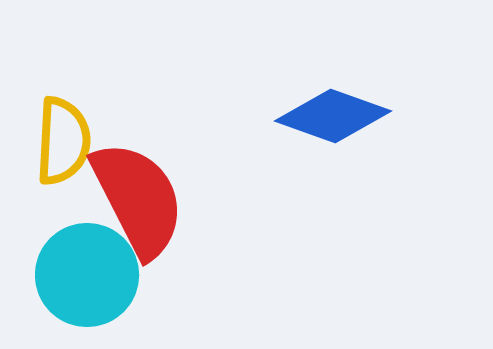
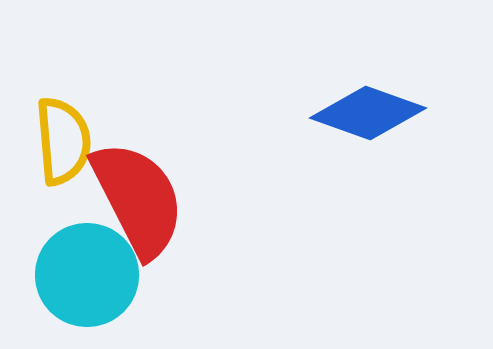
blue diamond: moved 35 px right, 3 px up
yellow semicircle: rotated 8 degrees counterclockwise
